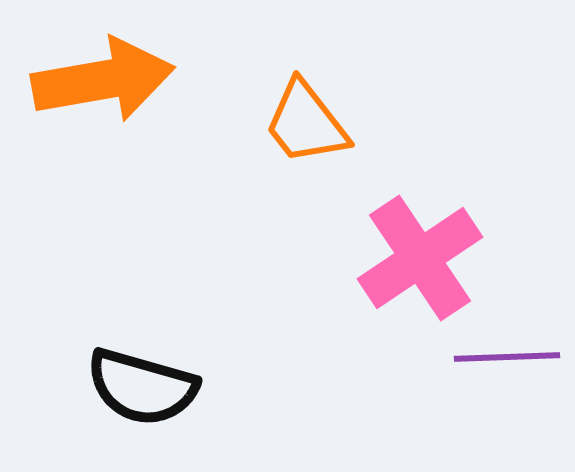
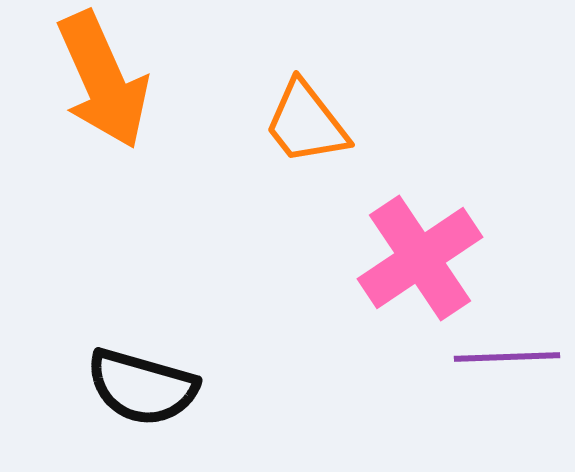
orange arrow: rotated 76 degrees clockwise
